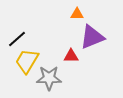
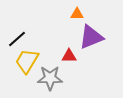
purple triangle: moved 1 px left
red triangle: moved 2 px left
gray star: moved 1 px right
